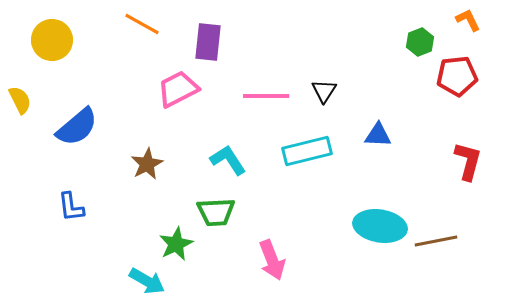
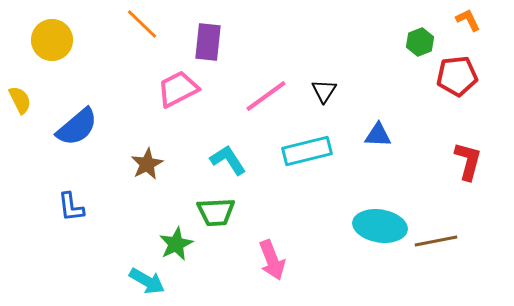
orange line: rotated 15 degrees clockwise
pink line: rotated 36 degrees counterclockwise
